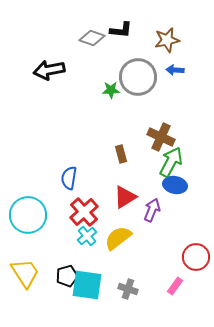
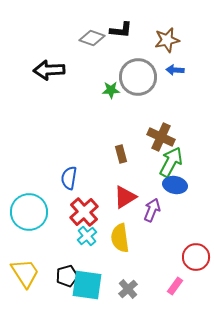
black arrow: rotated 8 degrees clockwise
cyan circle: moved 1 px right, 3 px up
yellow semicircle: moved 2 px right; rotated 60 degrees counterclockwise
gray cross: rotated 30 degrees clockwise
